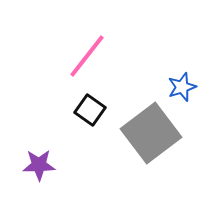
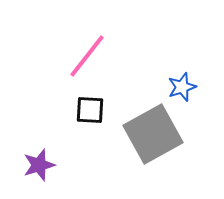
black square: rotated 32 degrees counterclockwise
gray square: moved 2 px right, 1 px down; rotated 8 degrees clockwise
purple star: rotated 16 degrees counterclockwise
